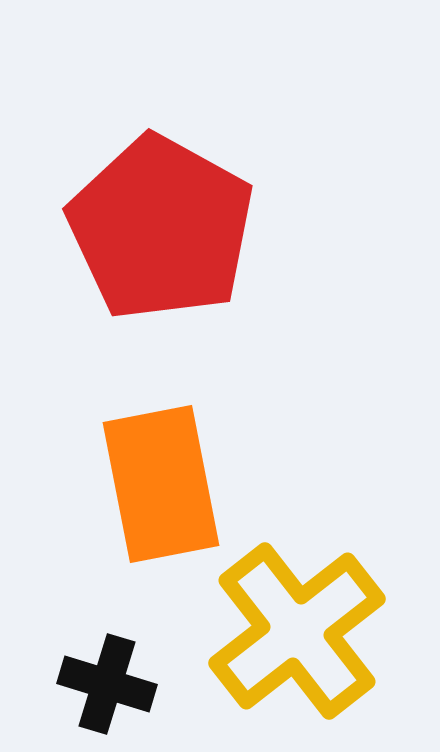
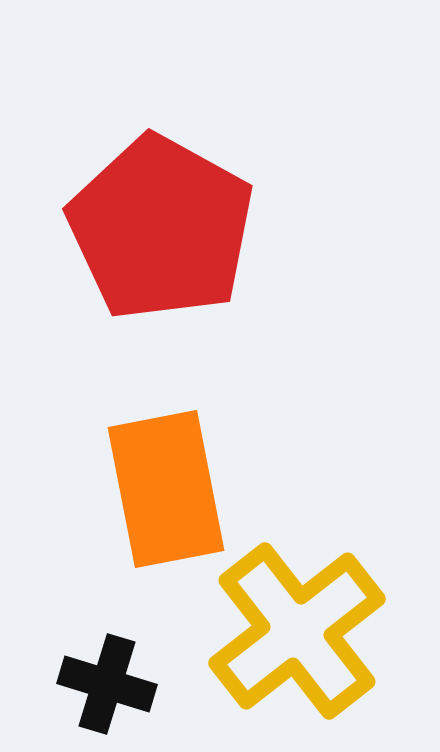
orange rectangle: moved 5 px right, 5 px down
